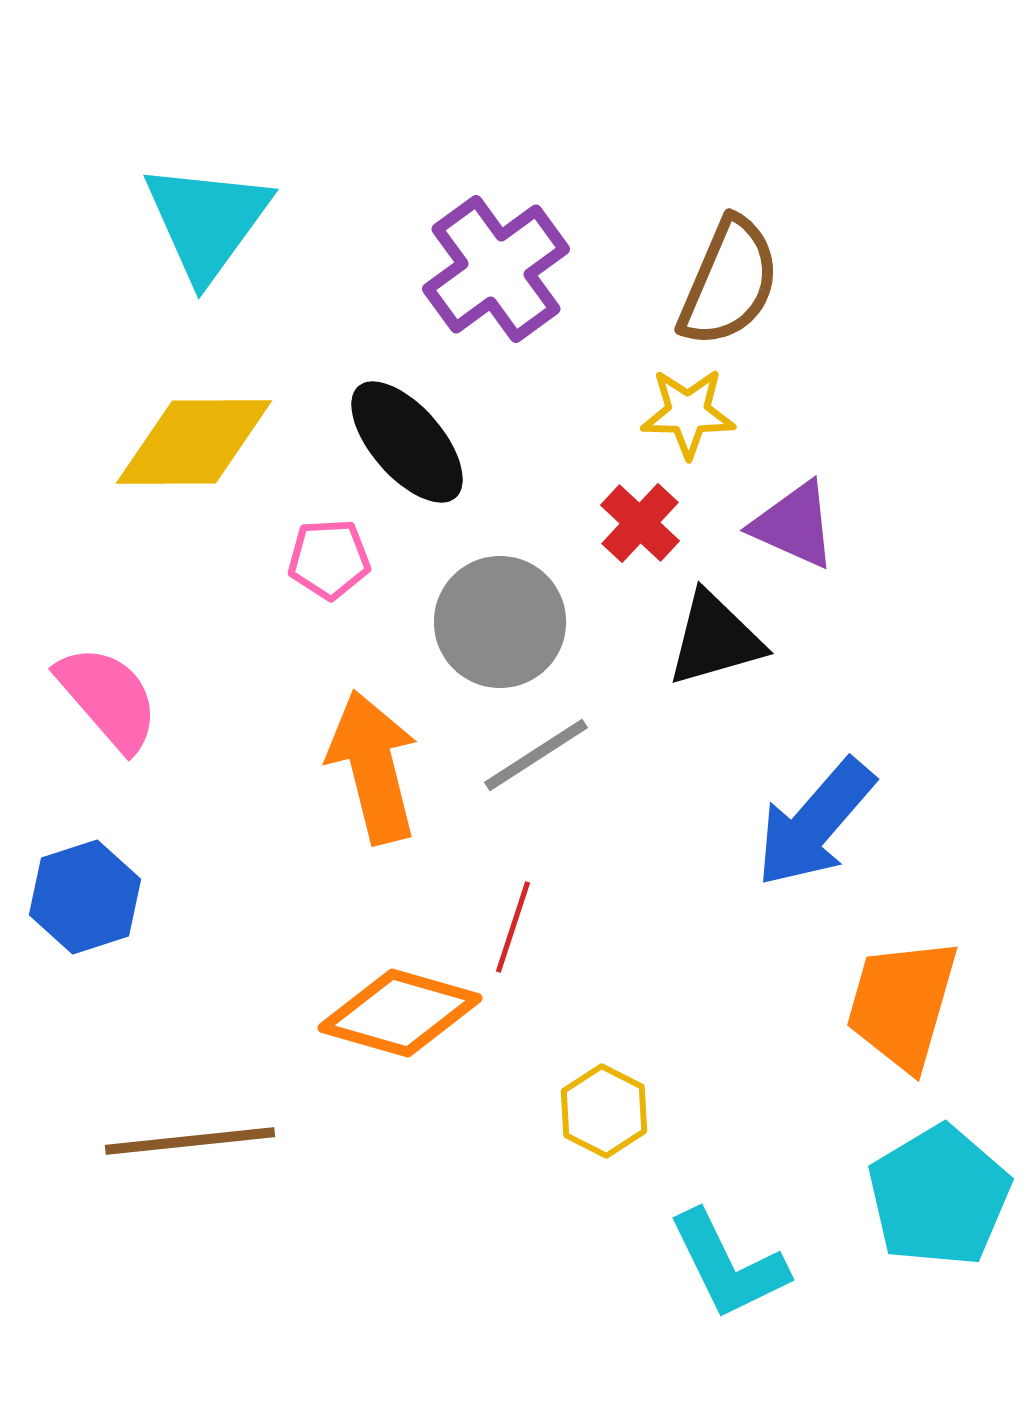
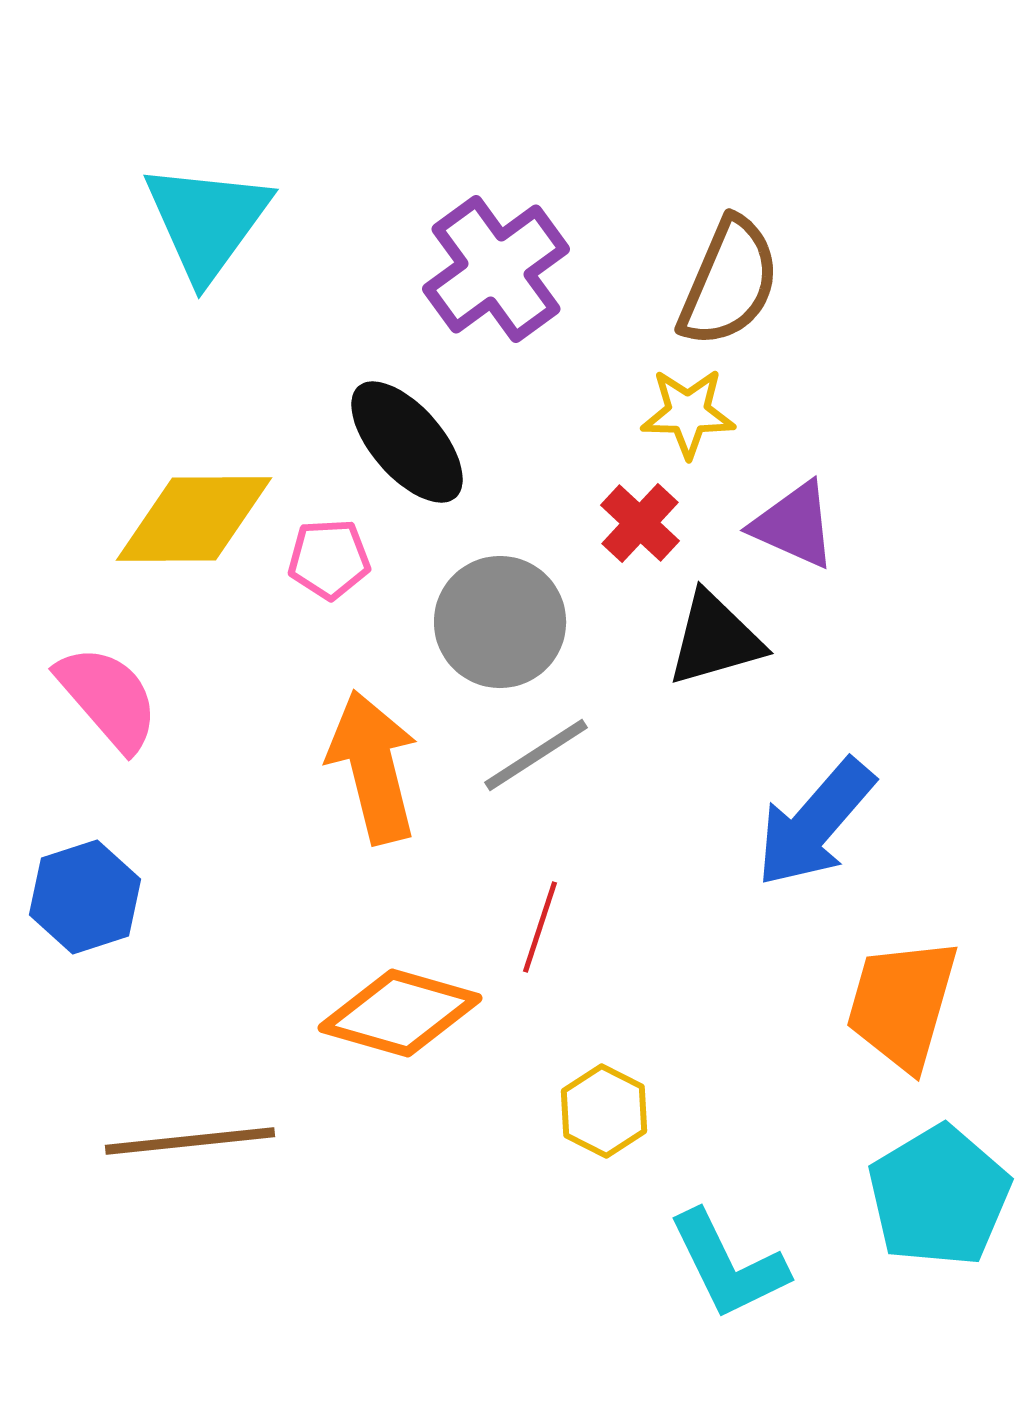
yellow diamond: moved 77 px down
red line: moved 27 px right
